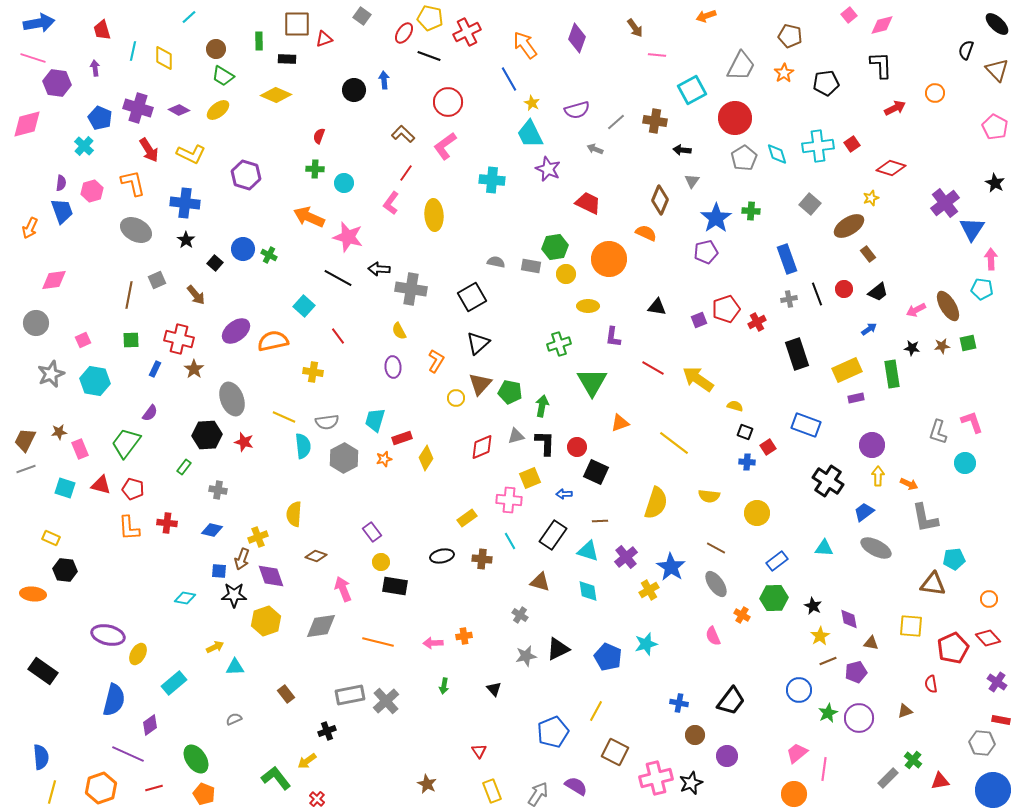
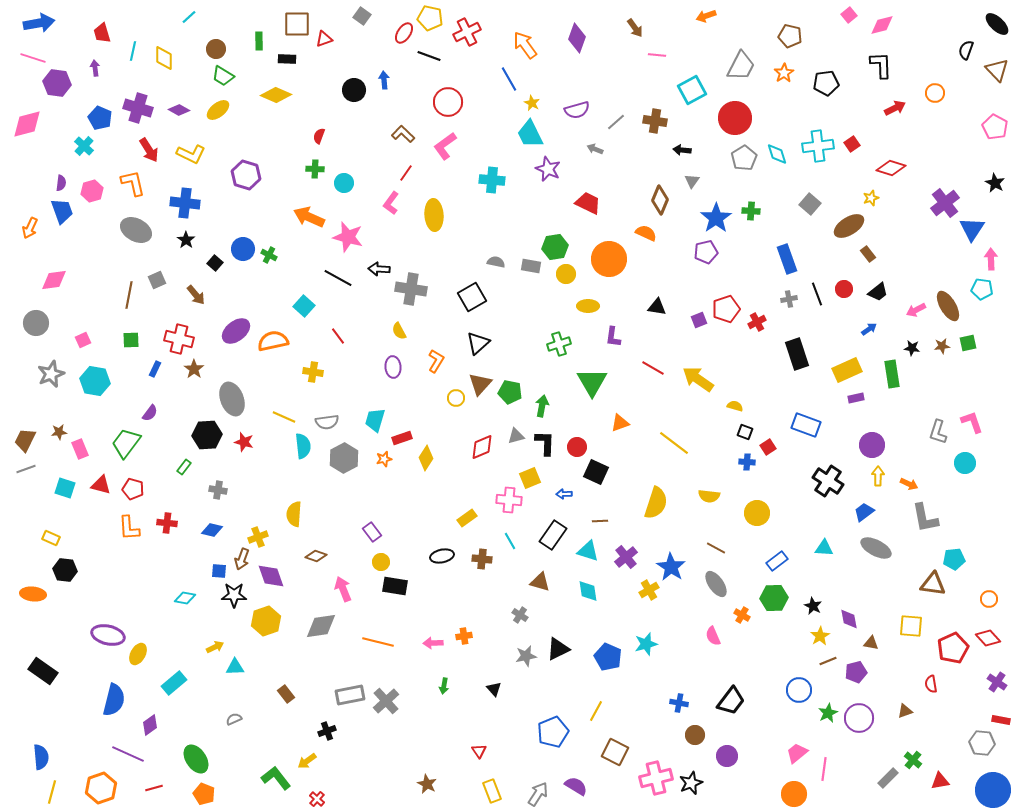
red trapezoid at (102, 30): moved 3 px down
